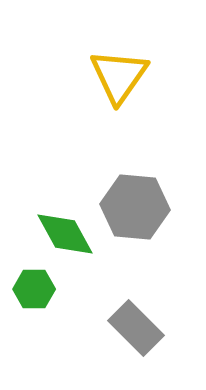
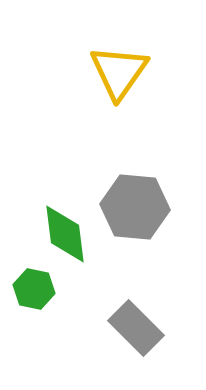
yellow triangle: moved 4 px up
green diamond: rotated 22 degrees clockwise
green hexagon: rotated 12 degrees clockwise
